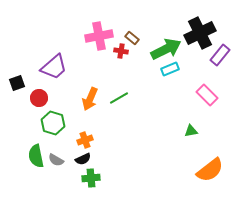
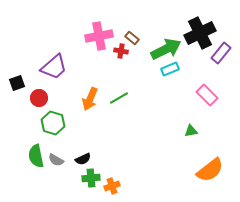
purple rectangle: moved 1 px right, 2 px up
orange cross: moved 27 px right, 46 px down
